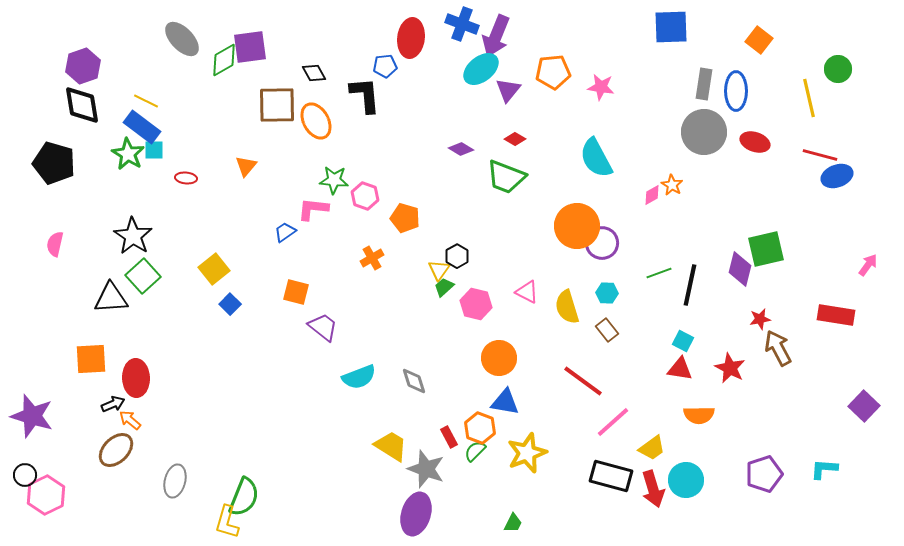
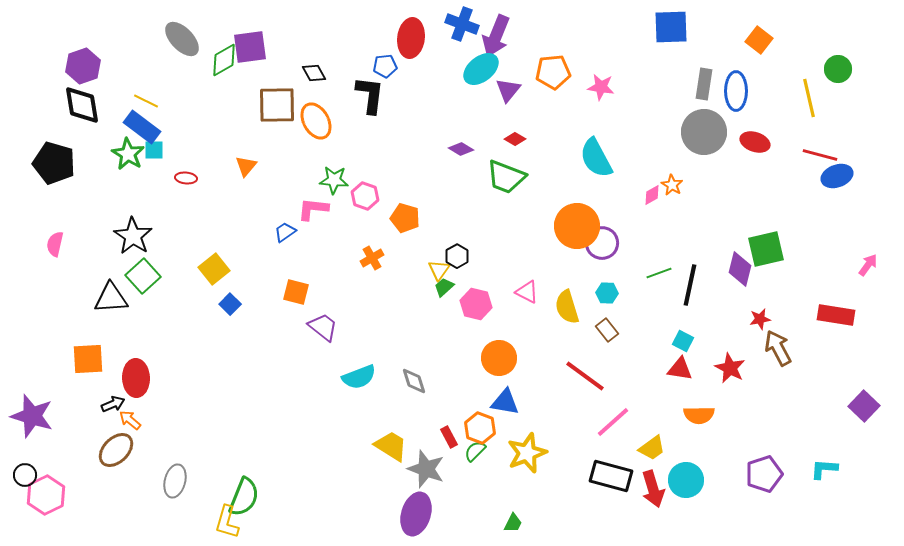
black L-shape at (365, 95): moved 5 px right; rotated 12 degrees clockwise
orange square at (91, 359): moved 3 px left
red line at (583, 381): moved 2 px right, 5 px up
